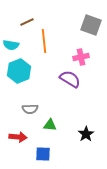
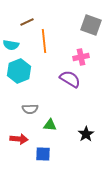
red arrow: moved 1 px right, 2 px down
